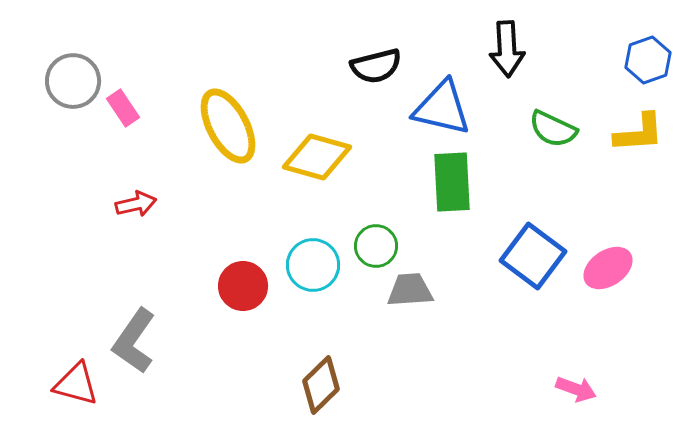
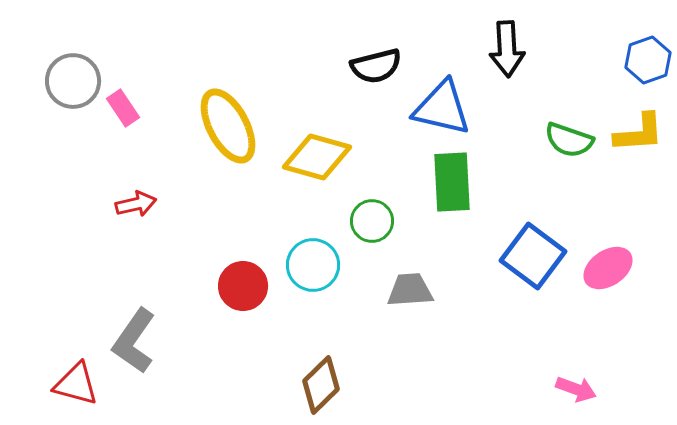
green semicircle: moved 16 px right, 11 px down; rotated 6 degrees counterclockwise
green circle: moved 4 px left, 25 px up
